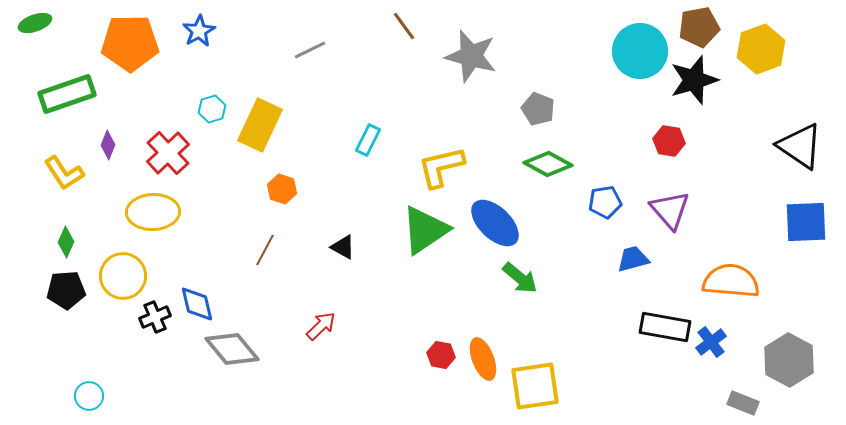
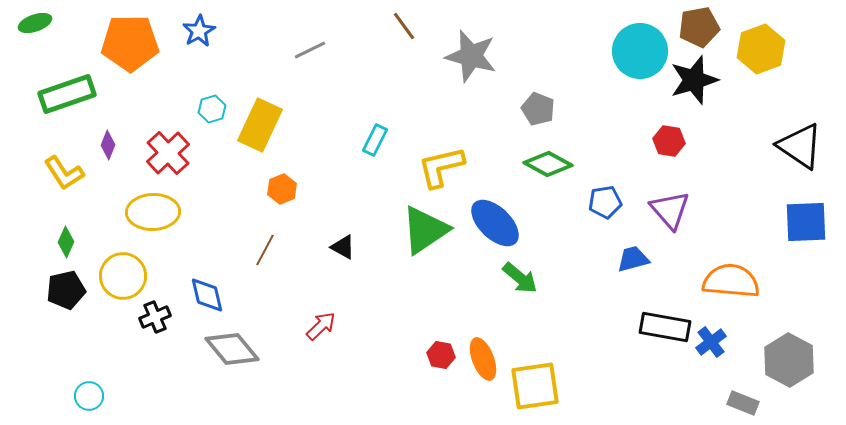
cyan rectangle at (368, 140): moved 7 px right
orange hexagon at (282, 189): rotated 20 degrees clockwise
black pentagon at (66, 290): rotated 9 degrees counterclockwise
blue diamond at (197, 304): moved 10 px right, 9 px up
